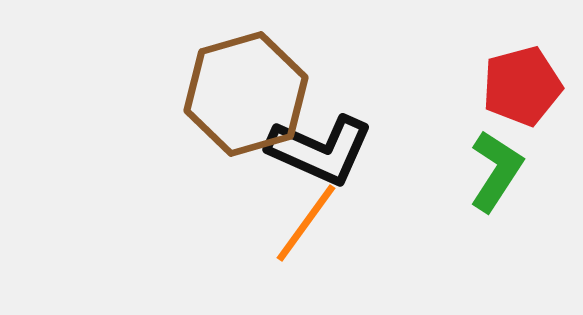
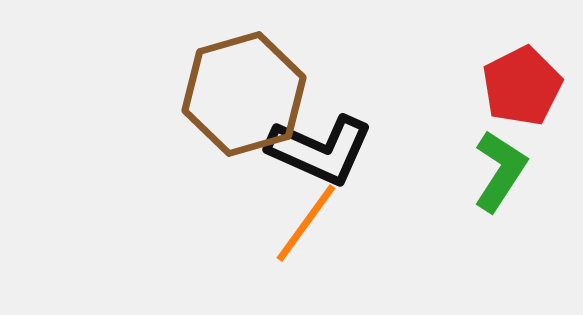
red pentagon: rotated 12 degrees counterclockwise
brown hexagon: moved 2 px left
green L-shape: moved 4 px right
